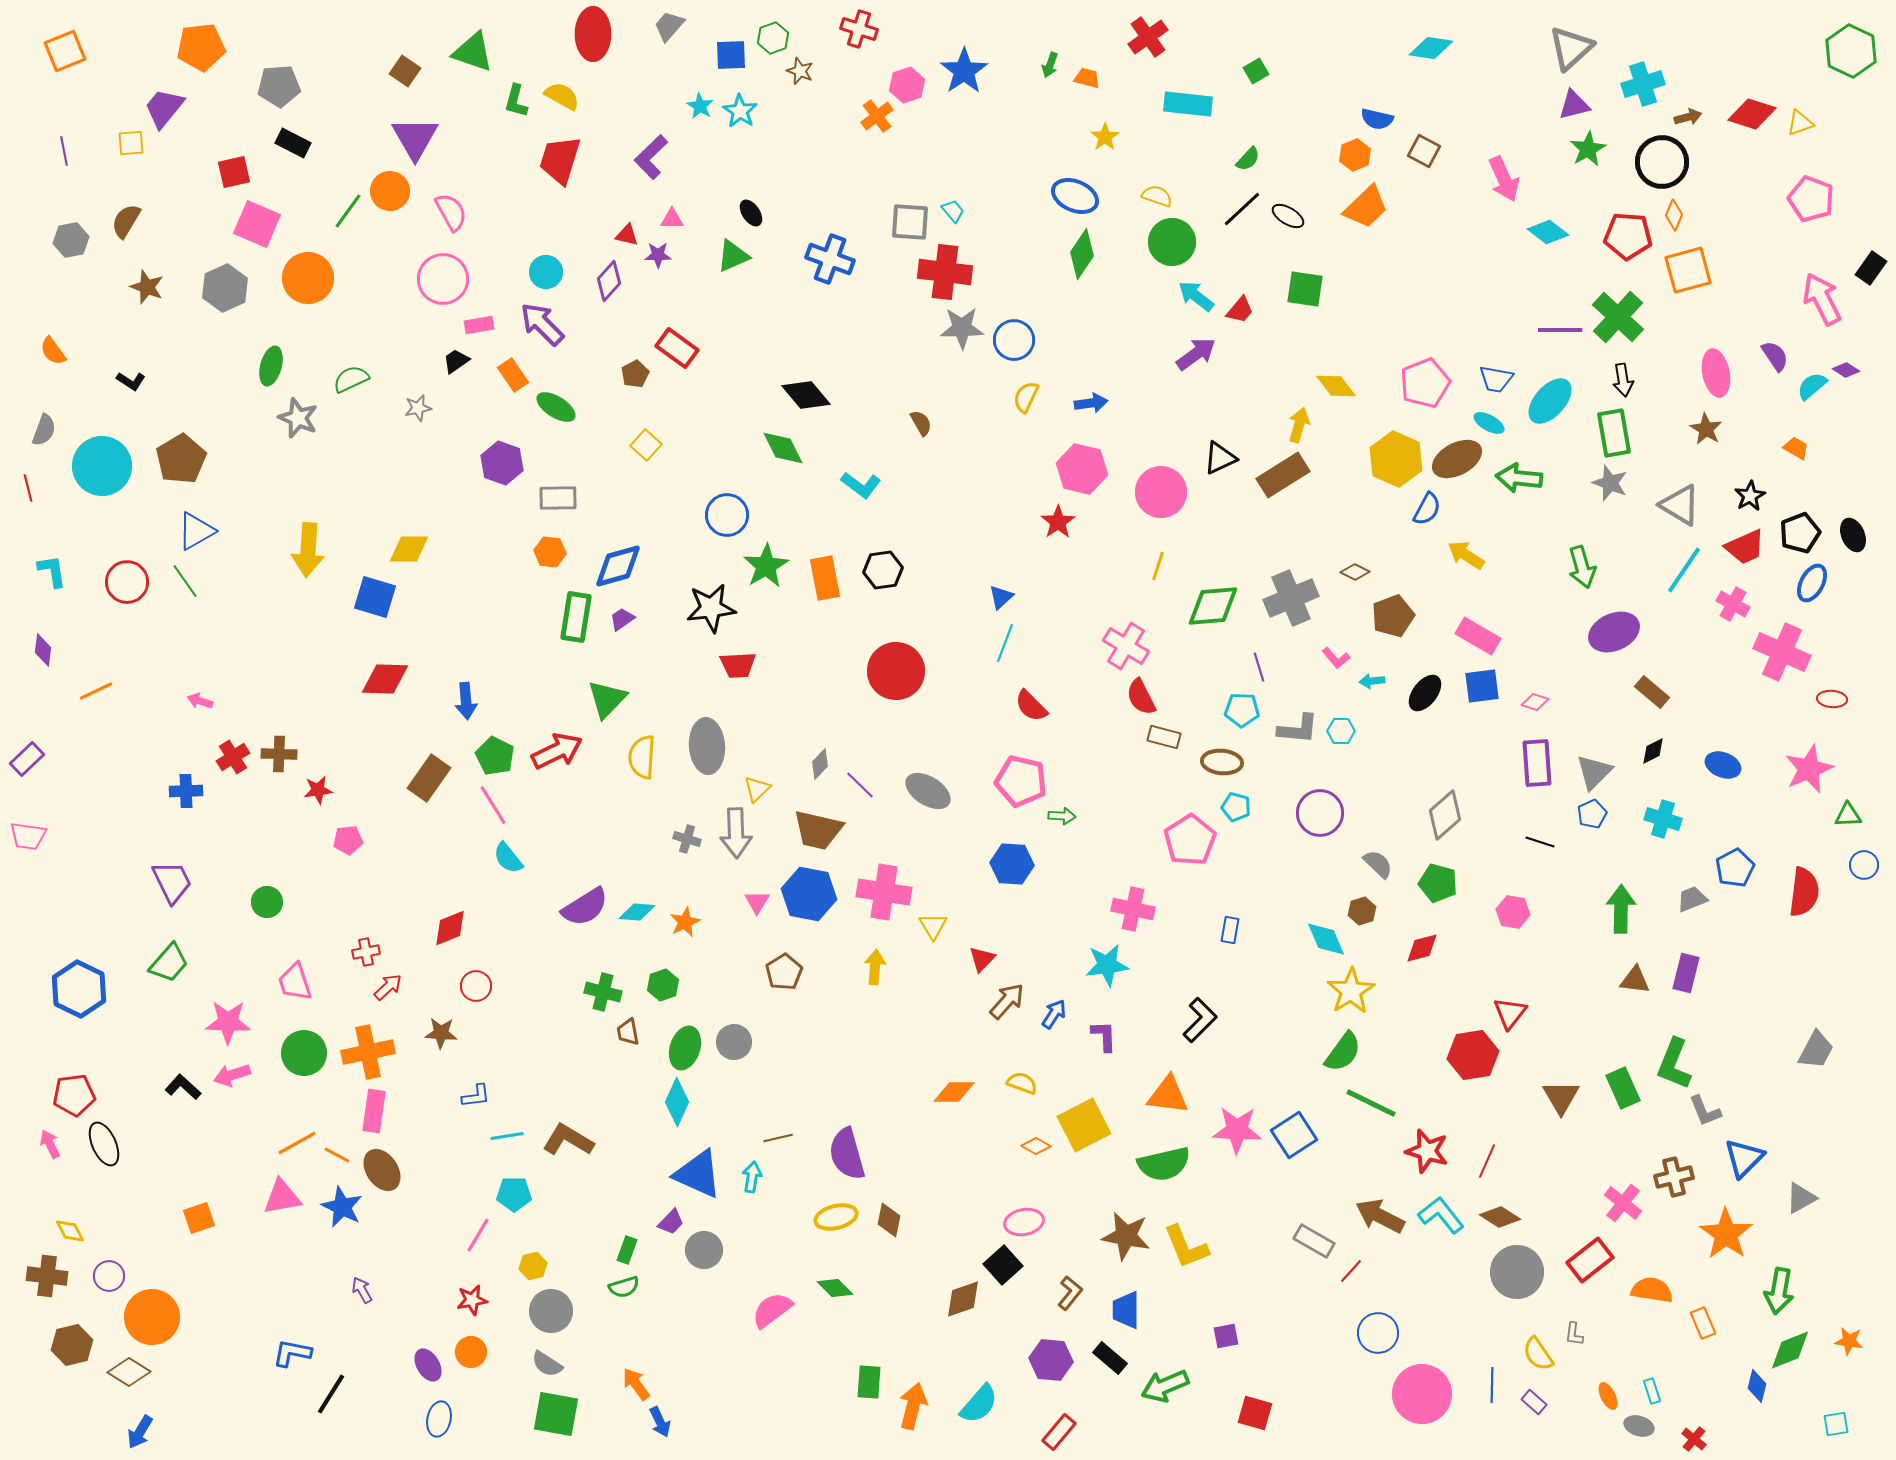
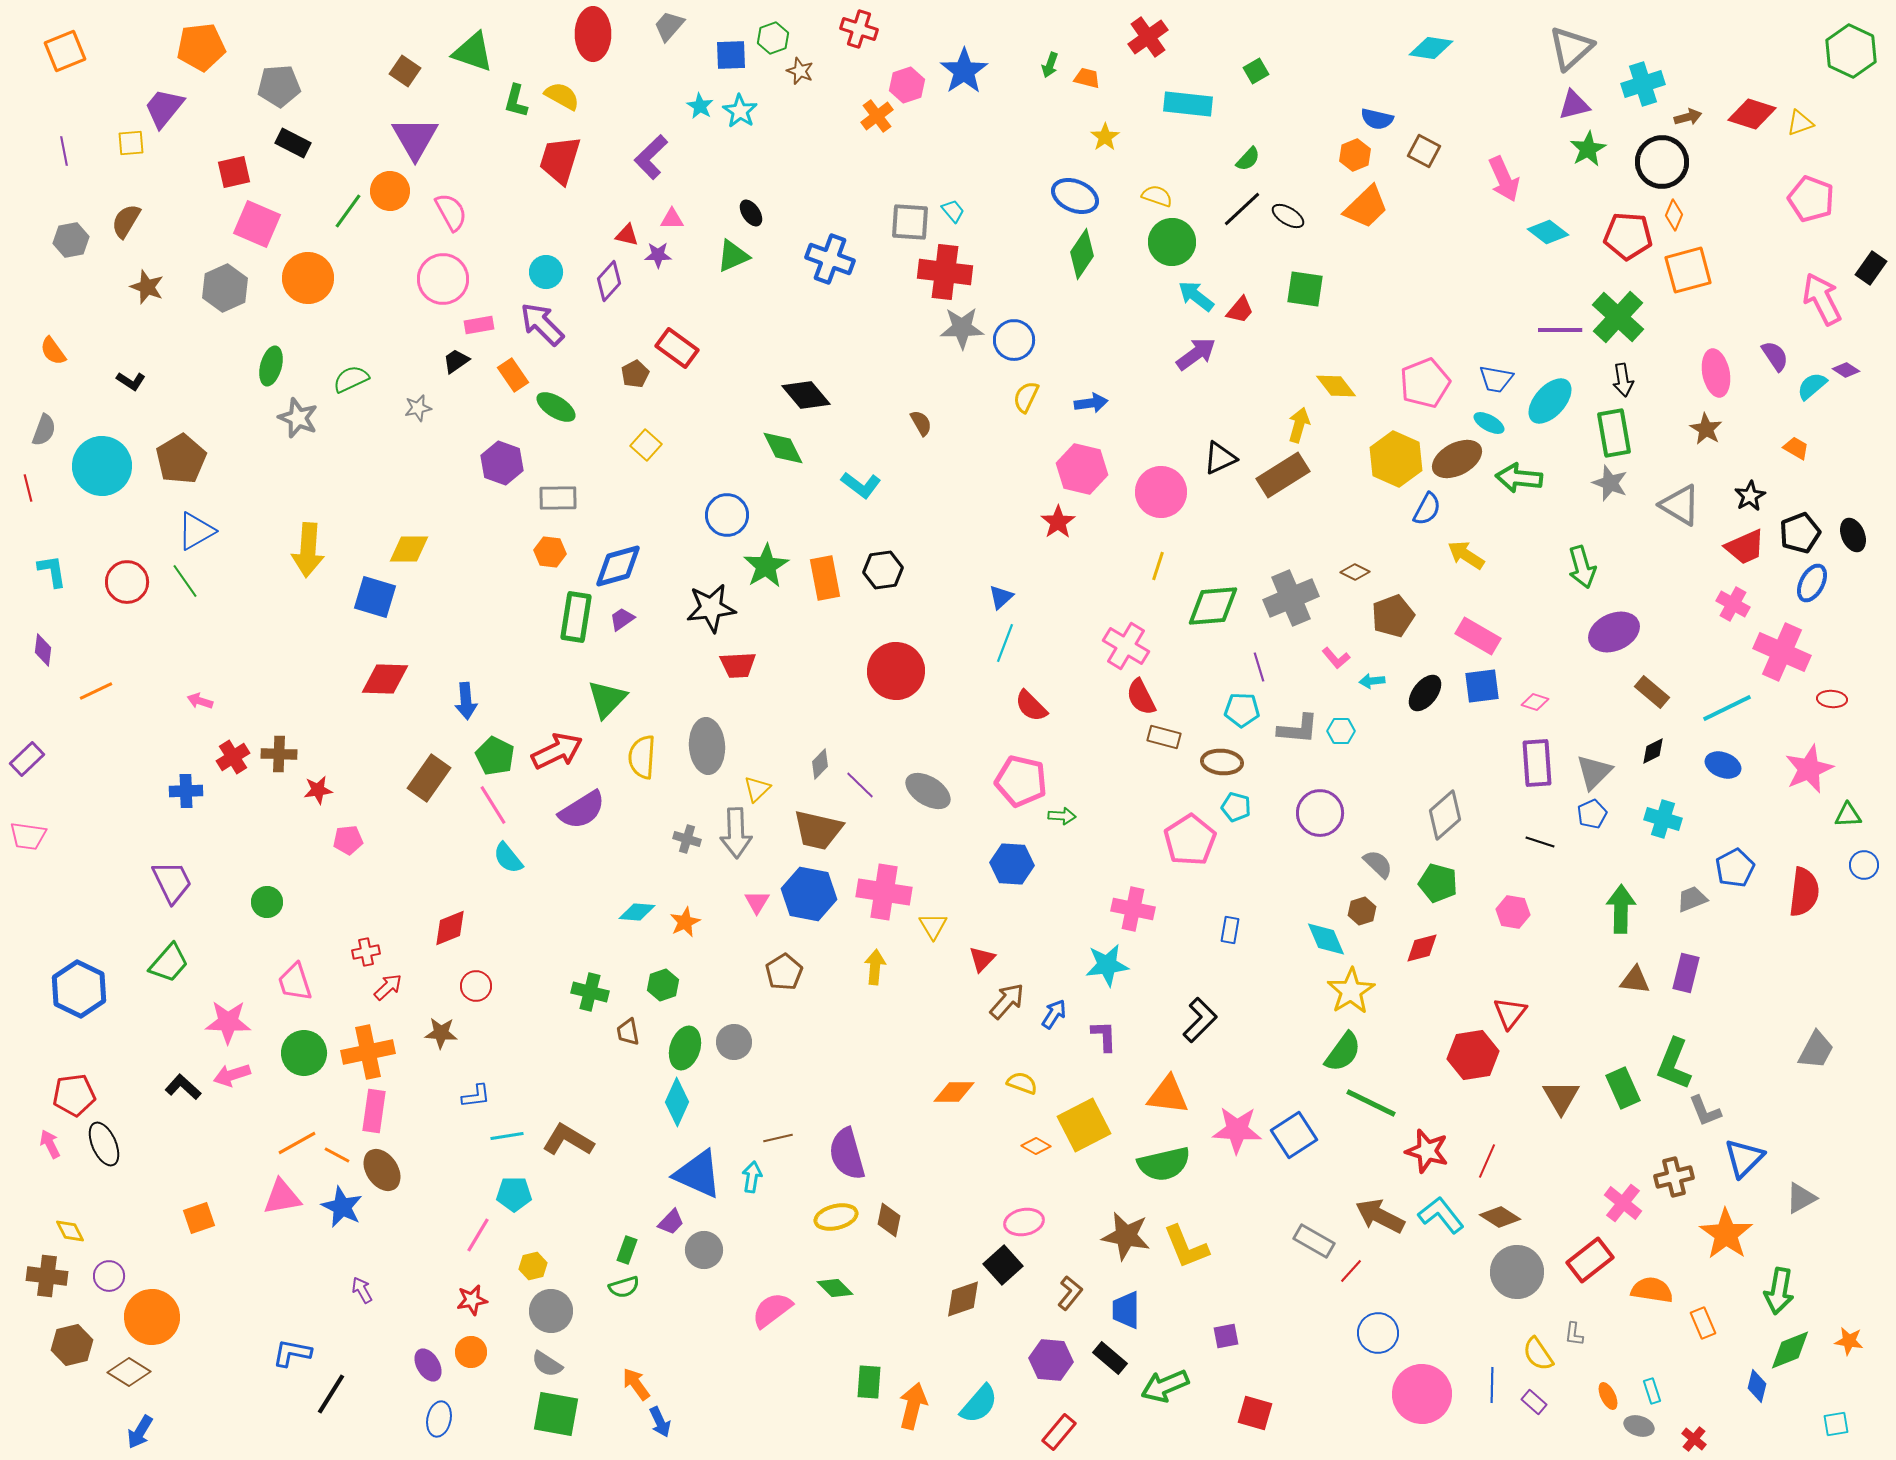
cyan line at (1684, 570): moved 43 px right, 138 px down; rotated 30 degrees clockwise
purple semicircle at (585, 907): moved 3 px left, 97 px up
green cross at (603, 992): moved 13 px left
